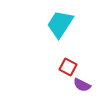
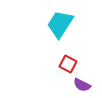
red square: moved 3 px up
